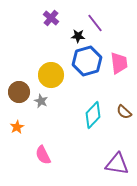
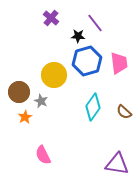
yellow circle: moved 3 px right
cyan diamond: moved 8 px up; rotated 8 degrees counterclockwise
orange star: moved 8 px right, 10 px up
